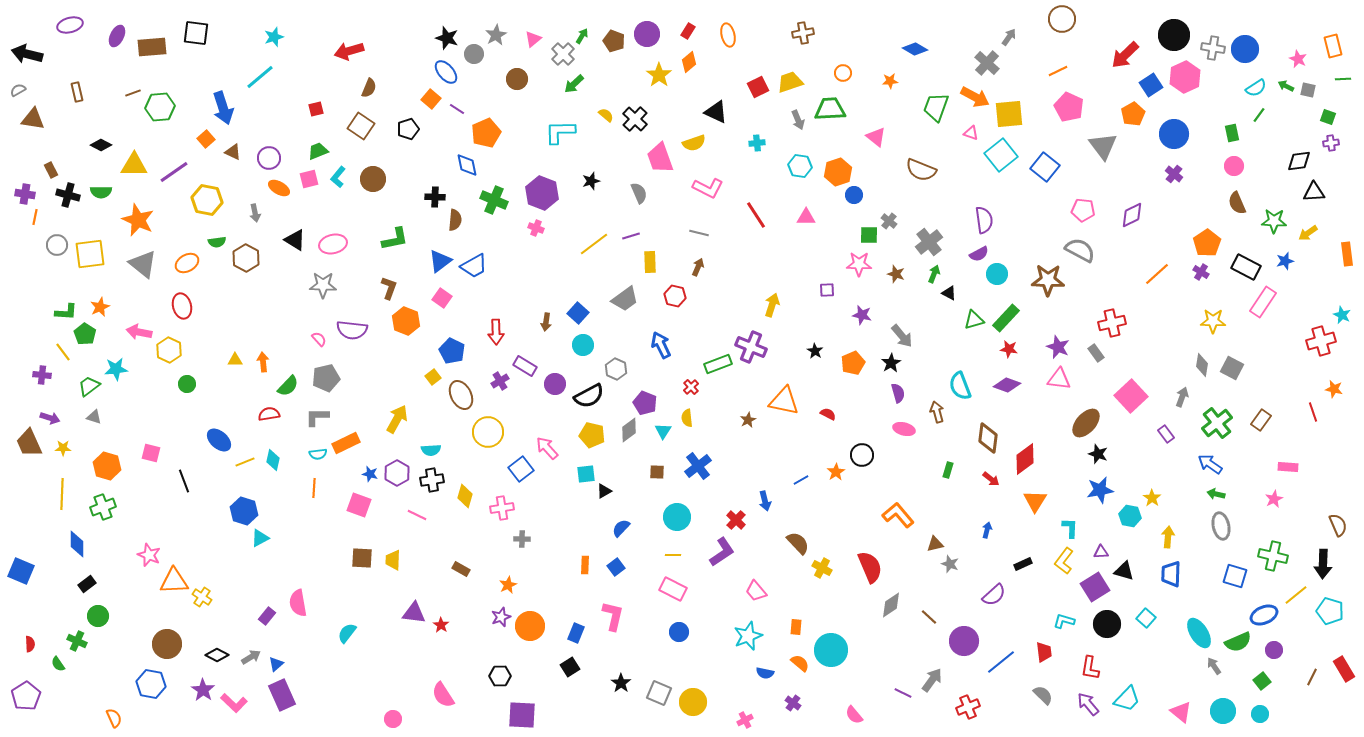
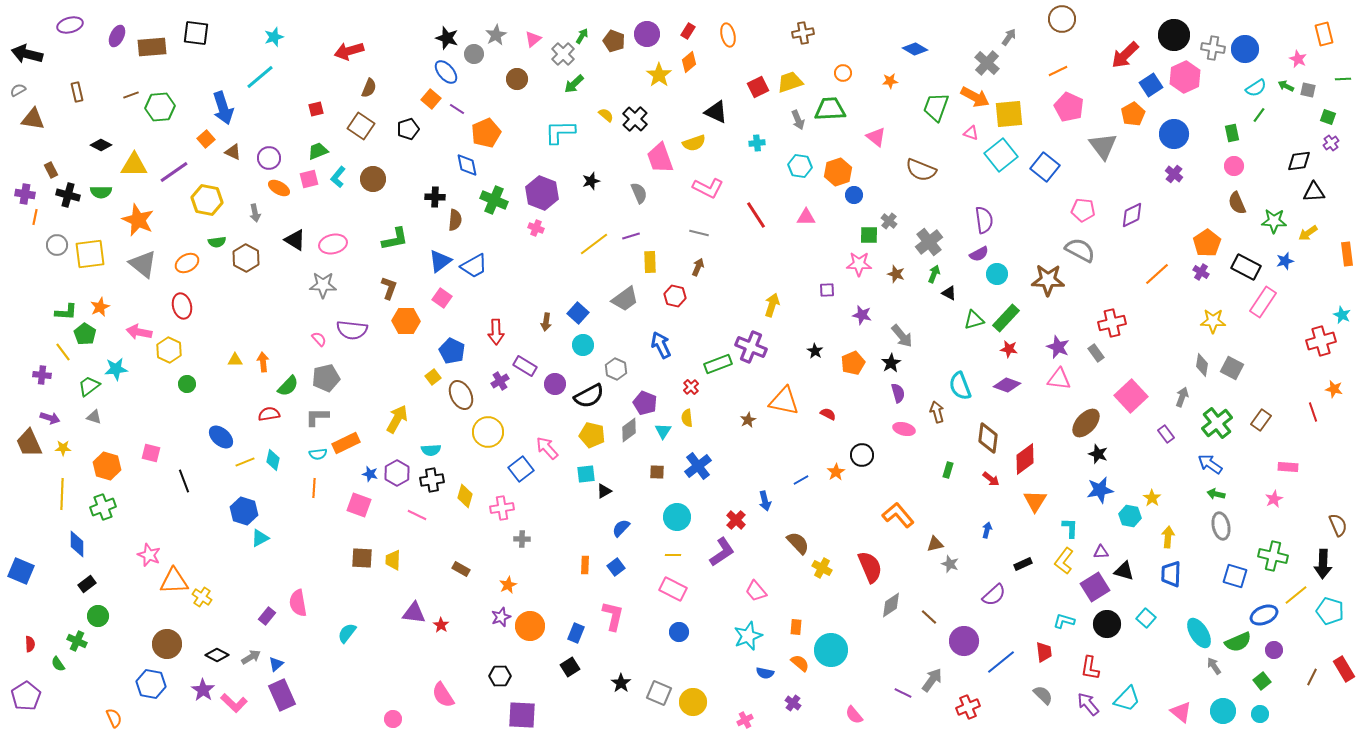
orange rectangle at (1333, 46): moved 9 px left, 12 px up
brown line at (133, 93): moved 2 px left, 2 px down
purple cross at (1331, 143): rotated 28 degrees counterclockwise
orange hexagon at (406, 321): rotated 20 degrees counterclockwise
blue ellipse at (219, 440): moved 2 px right, 3 px up
